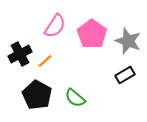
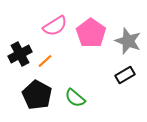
pink semicircle: rotated 25 degrees clockwise
pink pentagon: moved 1 px left, 1 px up
